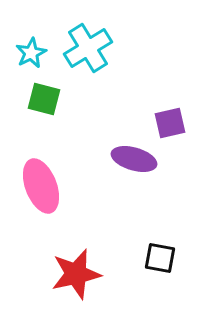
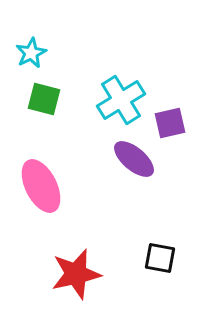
cyan cross: moved 33 px right, 52 px down
purple ellipse: rotated 24 degrees clockwise
pink ellipse: rotated 6 degrees counterclockwise
